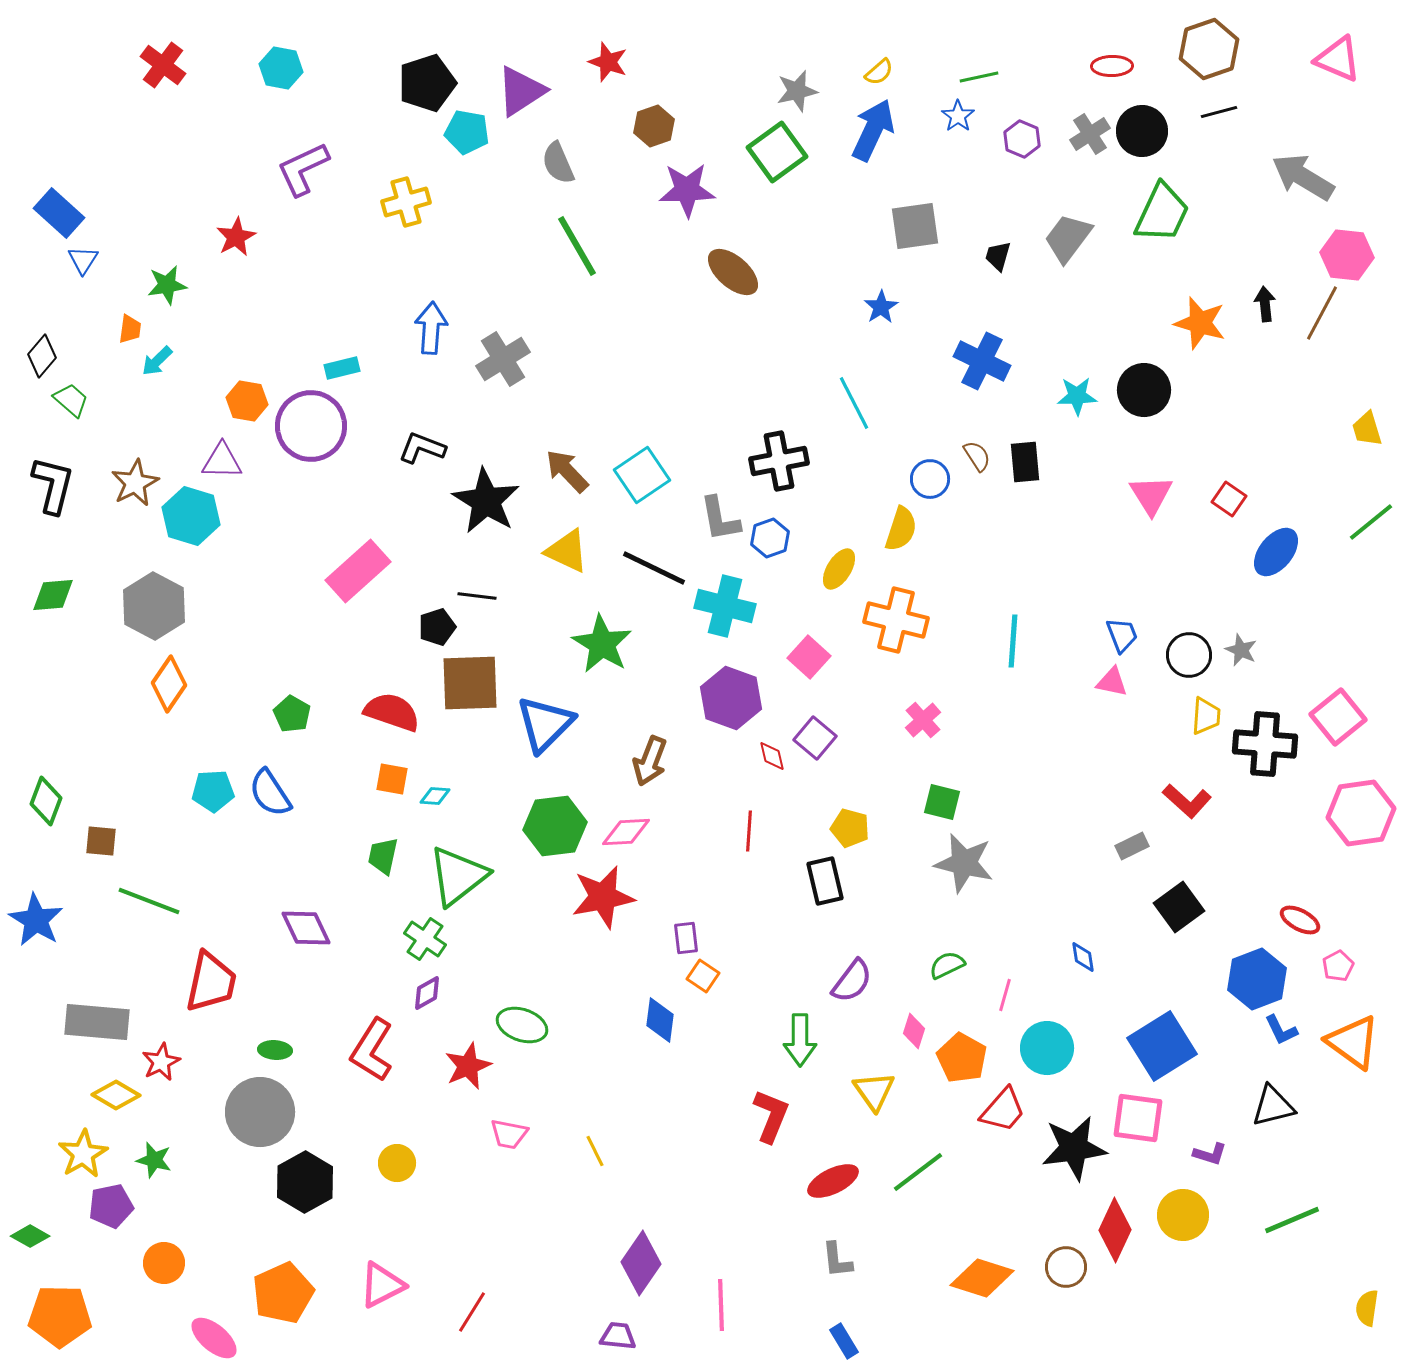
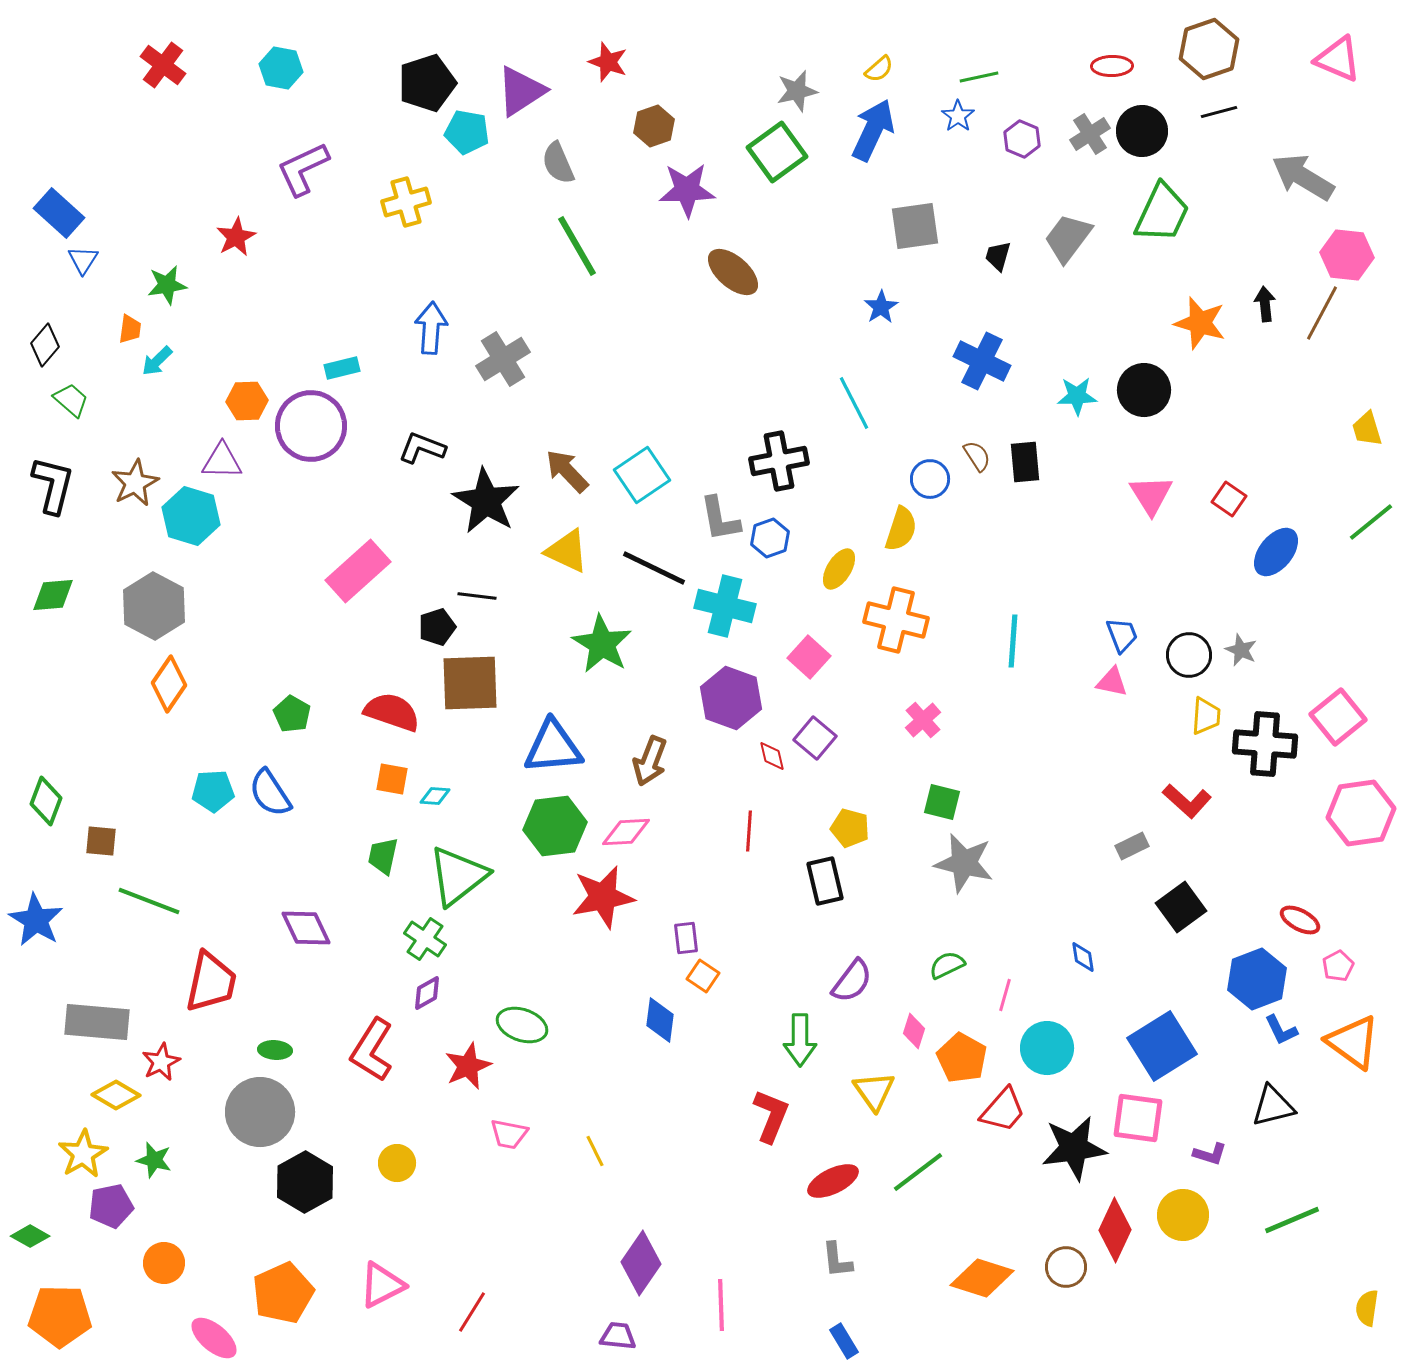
yellow semicircle at (879, 72): moved 3 px up
black diamond at (42, 356): moved 3 px right, 11 px up
orange hexagon at (247, 401): rotated 12 degrees counterclockwise
blue triangle at (545, 724): moved 8 px right, 23 px down; rotated 40 degrees clockwise
black square at (1179, 907): moved 2 px right
